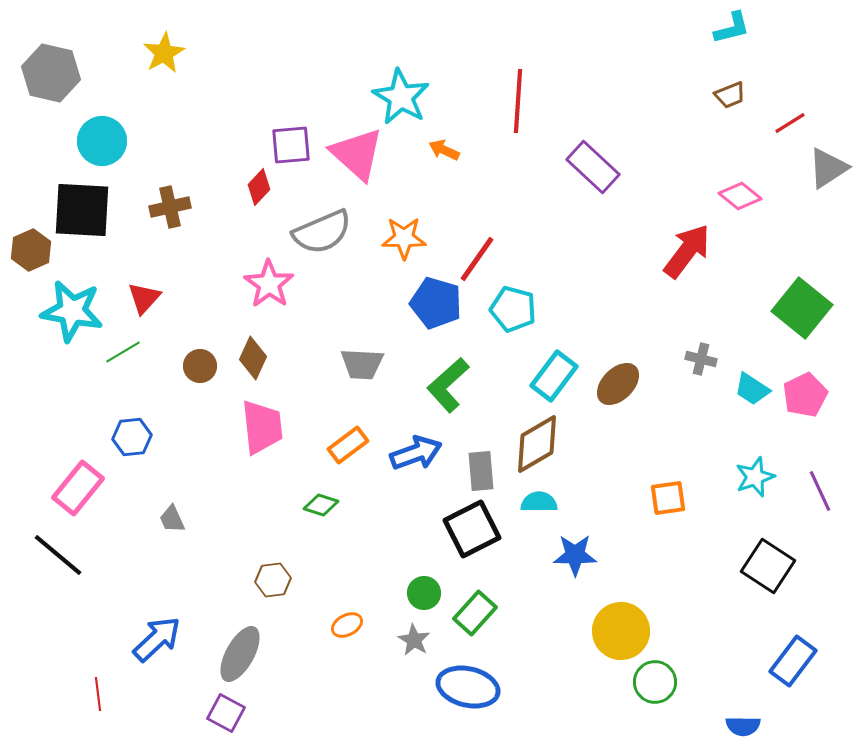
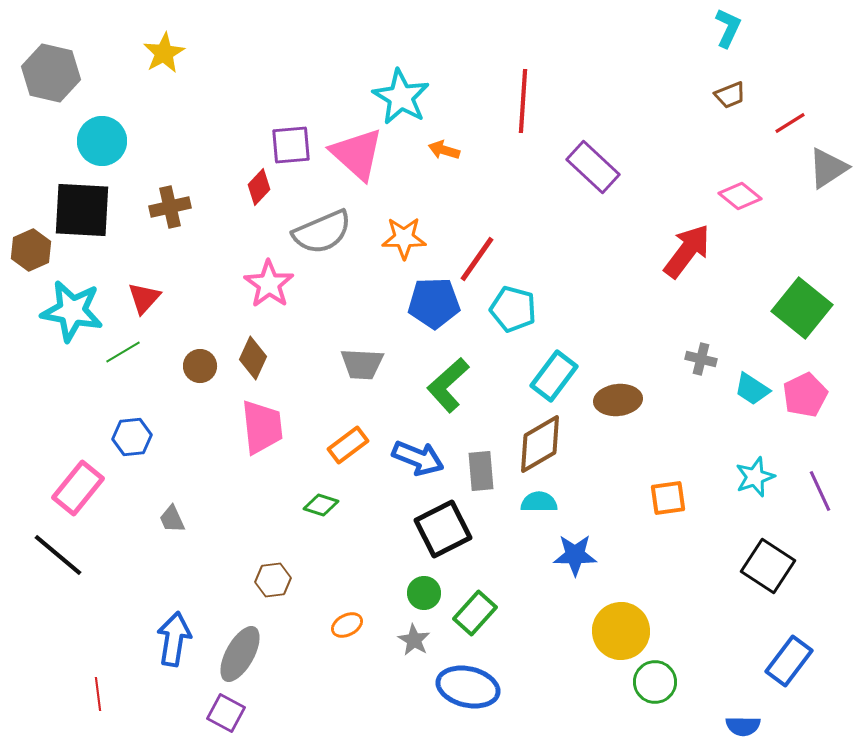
cyan L-shape at (732, 28): moved 4 px left; rotated 51 degrees counterclockwise
red line at (518, 101): moved 5 px right
orange arrow at (444, 150): rotated 8 degrees counterclockwise
blue pentagon at (436, 303): moved 2 px left; rotated 18 degrees counterclockwise
brown ellipse at (618, 384): moved 16 px down; rotated 39 degrees clockwise
brown diamond at (537, 444): moved 3 px right
blue arrow at (416, 453): moved 2 px right, 5 px down; rotated 42 degrees clockwise
black square at (472, 529): moved 29 px left
blue arrow at (157, 639): moved 17 px right; rotated 38 degrees counterclockwise
blue rectangle at (793, 661): moved 4 px left
